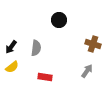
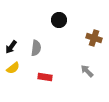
brown cross: moved 1 px right, 6 px up
yellow semicircle: moved 1 px right, 1 px down
gray arrow: rotated 80 degrees counterclockwise
